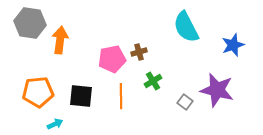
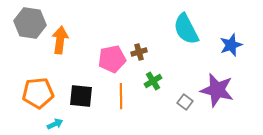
cyan semicircle: moved 2 px down
blue star: moved 2 px left
orange pentagon: moved 1 px down
